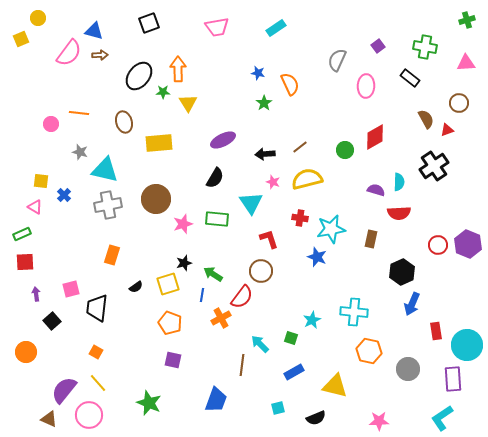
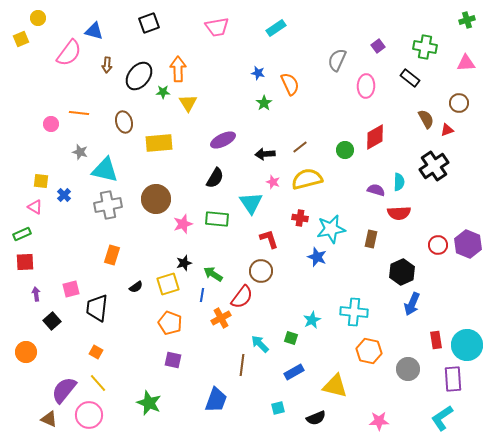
brown arrow at (100, 55): moved 7 px right, 10 px down; rotated 98 degrees clockwise
red rectangle at (436, 331): moved 9 px down
